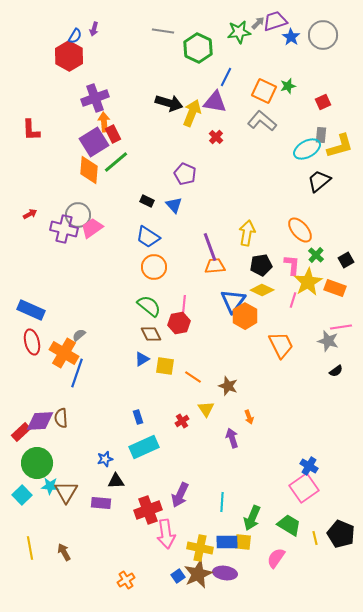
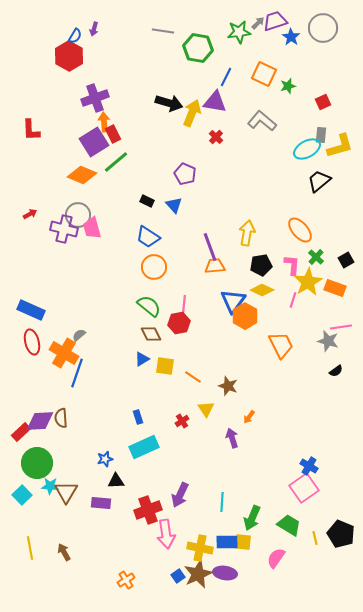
gray circle at (323, 35): moved 7 px up
green hexagon at (198, 48): rotated 16 degrees counterclockwise
orange square at (264, 91): moved 17 px up
orange diamond at (89, 170): moved 7 px left, 5 px down; rotated 72 degrees counterclockwise
pink trapezoid at (92, 228): rotated 70 degrees counterclockwise
green cross at (316, 255): moved 2 px down
orange arrow at (249, 417): rotated 56 degrees clockwise
